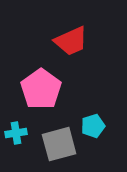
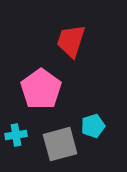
red trapezoid: rotated 132 degrees clockwise
cyan cross: moved 2 px down
gray square: moved 1 px right
